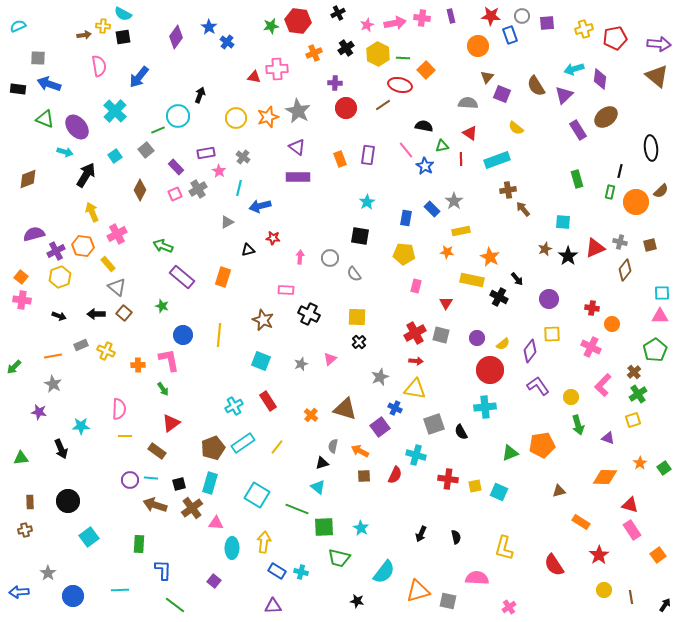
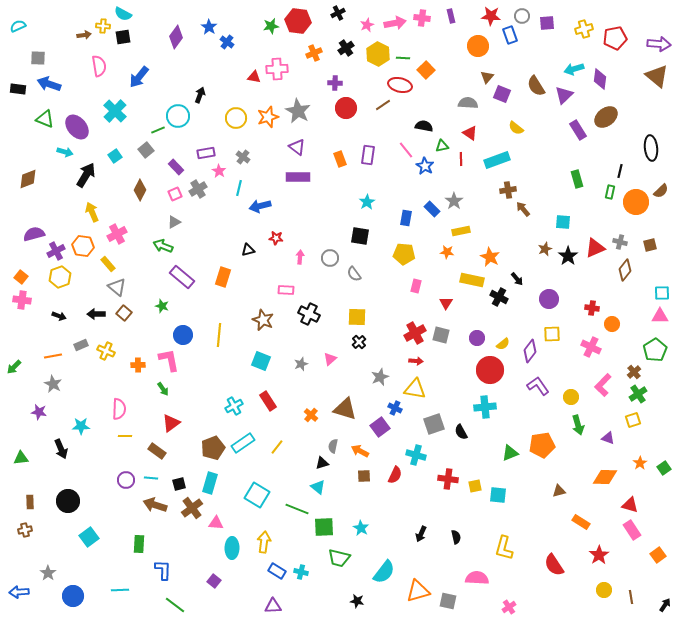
gray triangle at (227, 222): moved 53 px left
red star at (273, 238): moved 3 px right
purple circle at (130, 480): moved 4 px left
cyan square at (499, 492): moved 1 px left, 3 px down; rotated 18 degrees counterclockwise
